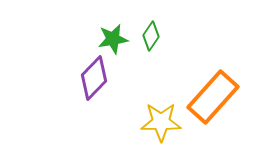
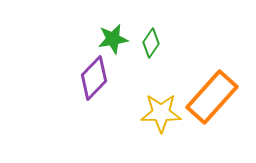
green diamond: moved 7 px down
orange rectangle: moved 1 px left
yellow star: moved 9 px up
